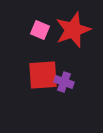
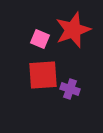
pink square: moved 9 px down
purple cross: moved 6 px right, 7 px down
